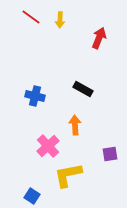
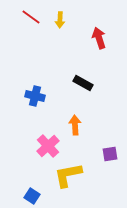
red arrow: rotated 40 degrees counterclockwise
black rectangle: moved 6 px up
